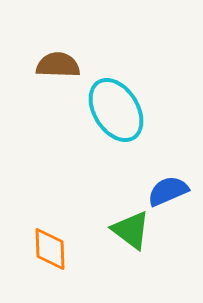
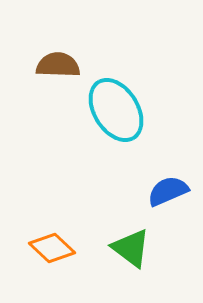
green triangle: moved 18 px down
orange diamond: moved 2 px right, 1 px up; rotated 45 degrees counterclockwise
